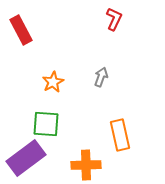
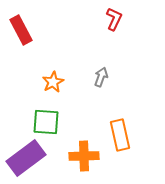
green square: moved 2 px up
orange cross: moved 2 px left, 9 px up
